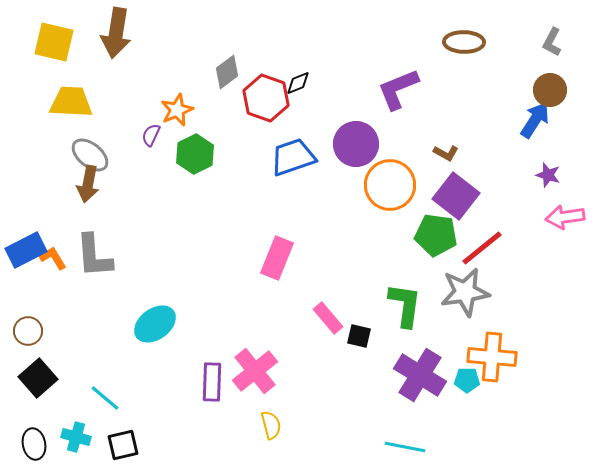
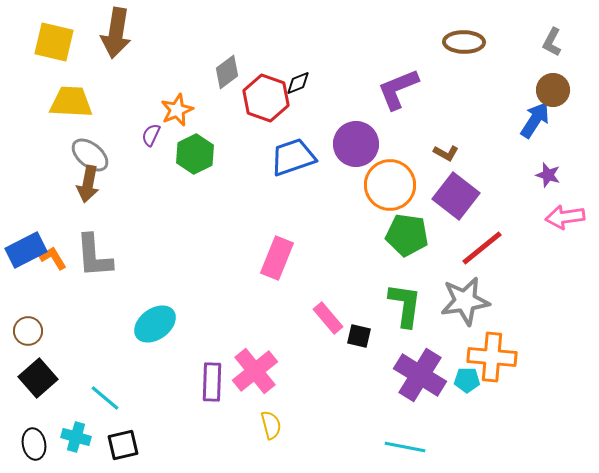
brown circle at (550, 90): moved 3 px right
green pentagon at (436, 235): moved 29 px left
gray star at (465, 292): moved 9 px down
